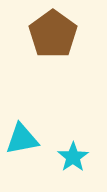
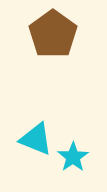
cyan triangle: moved 14 px right; rotated 33 degrees clockwise
